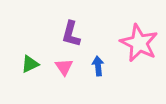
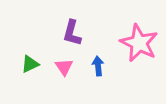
purple L-shape: moved 1 px right, 1 px up
